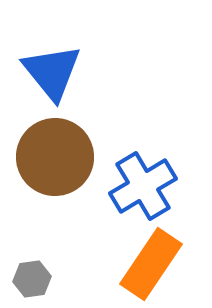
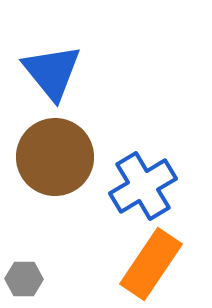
gray hexagon: moved 8 px left; rotated 9 degrees clockwise
